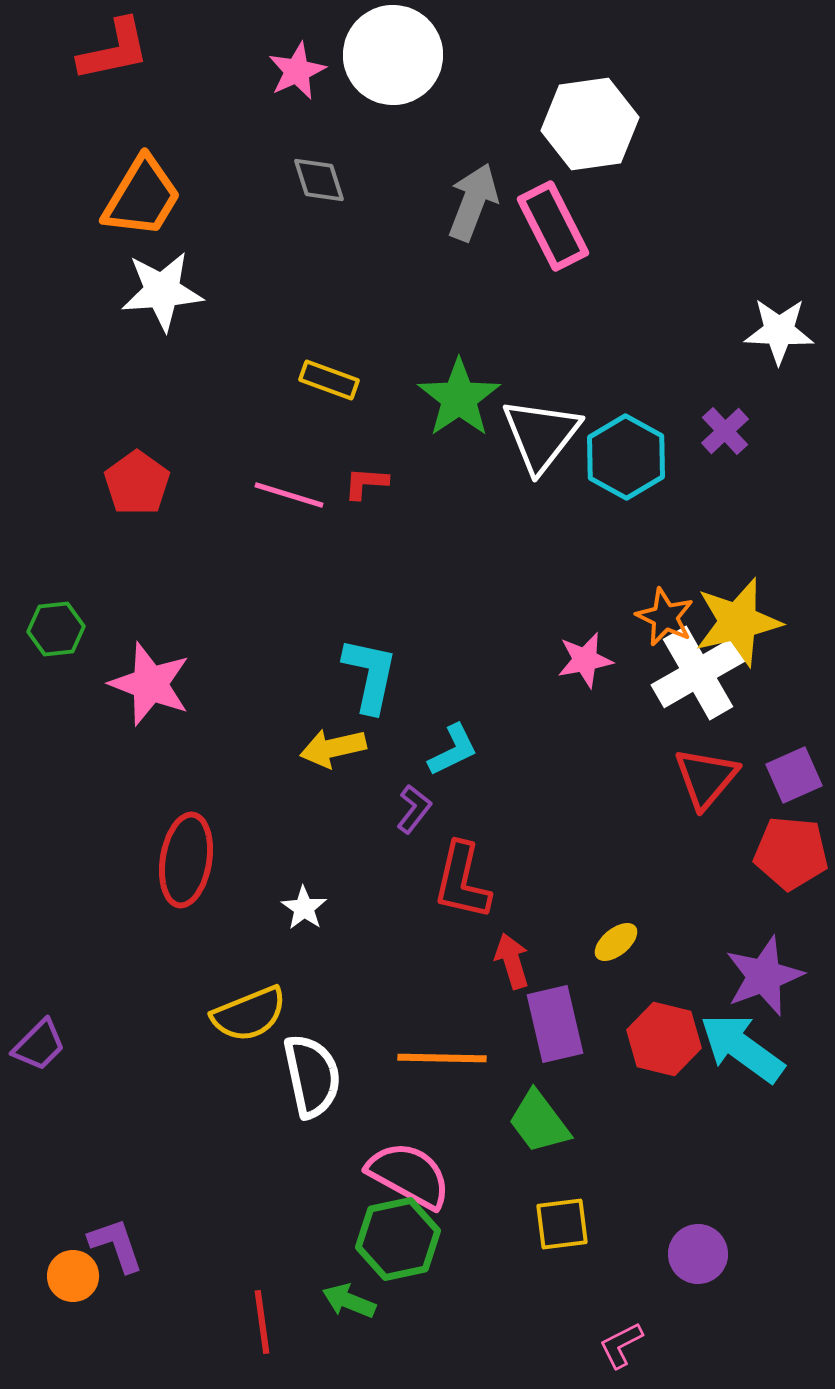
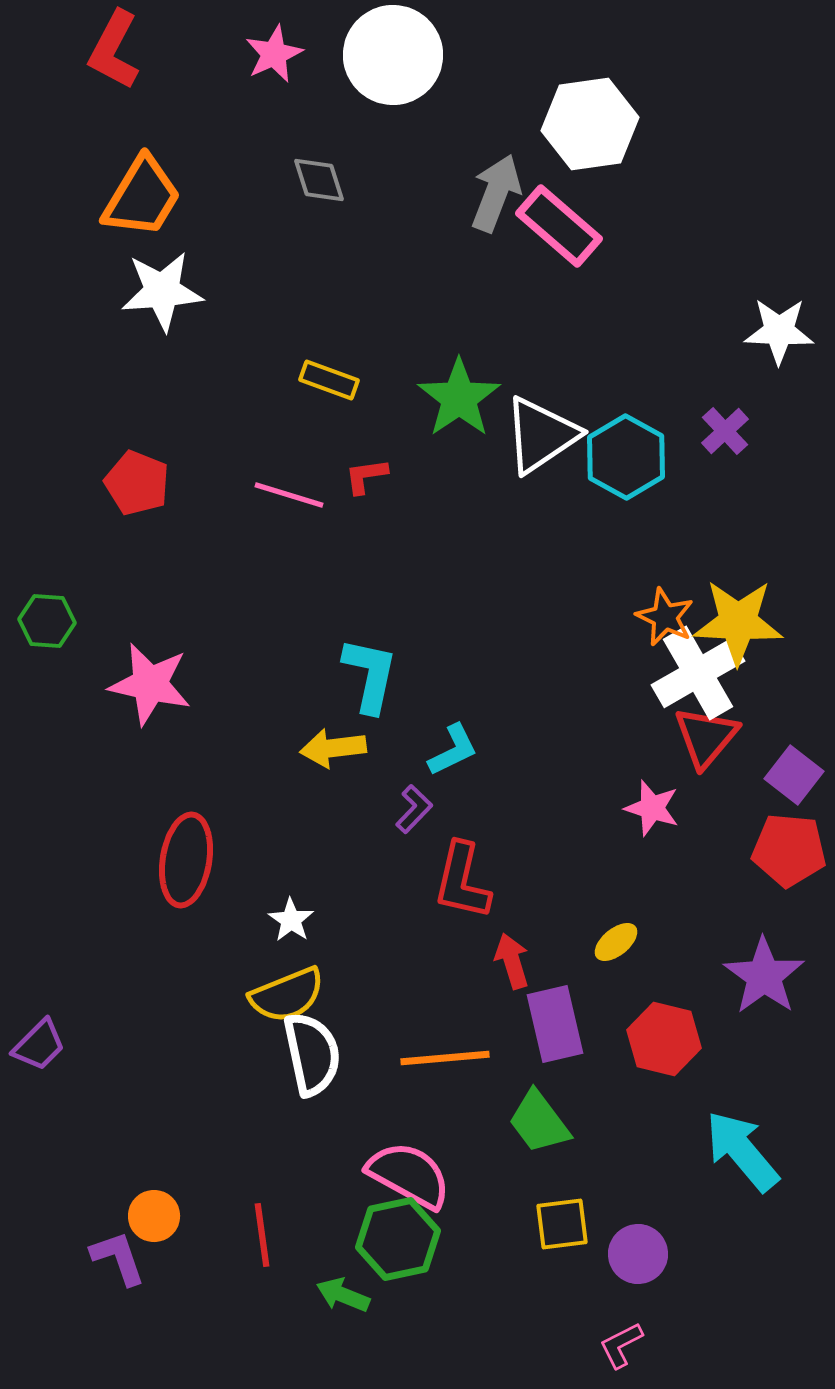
red L-shape at (114, 50): rotated 130 degrees clockwise
pink star at (297, 71): moved 23 px left, 17 px up
gray arrow at (473, 202): moved 23 px right, 9 px up
pink rectangle at (553, 226): moved 6 px right; rotated 22 degrees counterclockwise
white triangle at (541, 435): rotated 18 degrees clockwise
red pentagon at (137, 483): rotated 14 degrees counterclockwise
red L-shape at (366, 483): moved 7 px up; rotated 12 degrees counterclockwise
yellow star at (738, 622): rotated 16 degrees clockwise
green hexagon at (56, 629): moved 9 px left, 8 px up; rotated 10 degrees clockwise
pink star at (585, 660): moved 67 px right, 148 px down; rotated 28 degrees clockwise
pink star at (150, 684): rotated 8 degrees counterclockwise
yellow arrow at (333, 748): rotated 6 degrees clockwise
purple square at (794, 775): rotated 28 degrees counterclockwise
red triangle at (706, 778): moved 41 px up
purple L-shape at (414, 809): rotated 6 degrees clockwise
red pentagon at (791, 853): moved 2 px left, 3 px up
white star at (304, 908): moved 13 px left, 12 px down
purple star at (764, 976): rotated 16 degrees counterclockwise
yellow semicircle at (249, 1014): moved 38 px right, 19 px up
cyan arrow at (742, 1048): moved 103 px down; rotated 14 degrees clockwise
orange line at (442, 1058): moved 3 px right; rotated 6 degrees counterclockwise
white semicircle at (312, 1076): moved 22 px up
purple L-shape at (116, 1245): moved 2 px right, 13 px down
purple circle at (698, 1254): moved 60 px left
orange circle at (73, 1276): moved 81 px right, 60 px up
green arrow at (349, 1301): moved 6 px left, 6 px up
red line at (262, 1322): moved 87 px up
